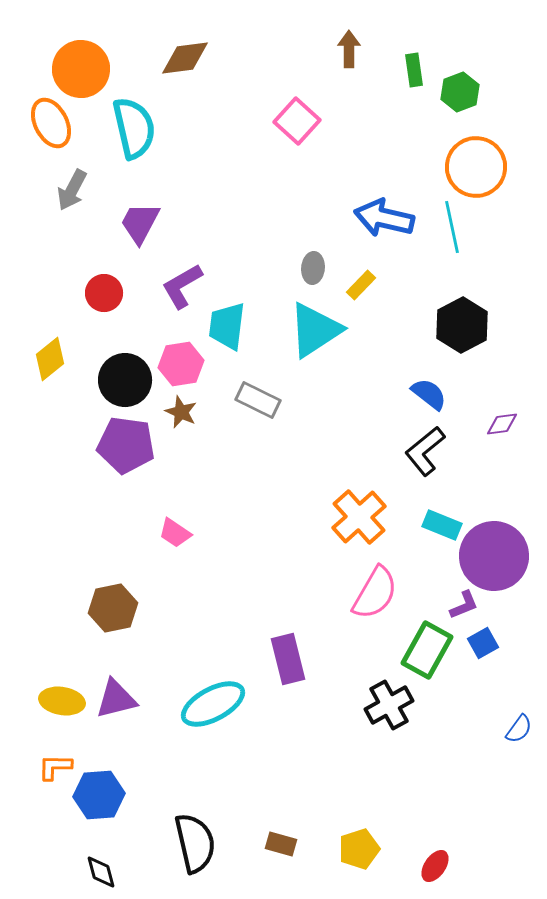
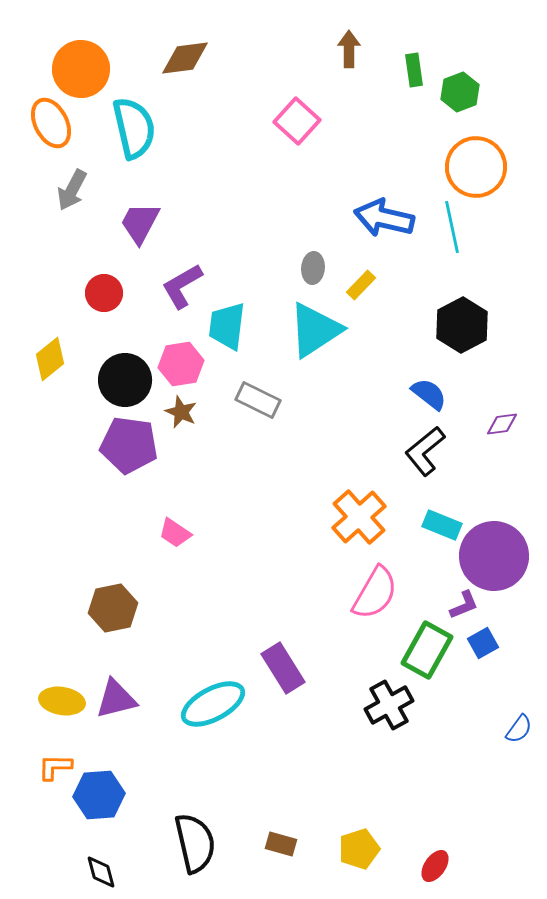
purple pentagon at (126, 445): moved 3 px right
purple rectangle at (288, 659): moved 5 px left, 9 px down; rotated 18 degrees counterclockwise
